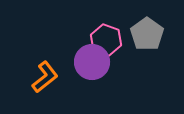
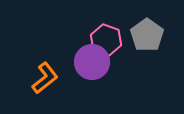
gray pentagon: moved 1 px down
orange L-shape: moved 1 px down
